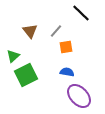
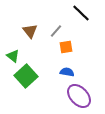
green triangle: rotated 40 degrees counterclockwise
green square: moved 1 px down; rotated 15 degrees counterclockwise
